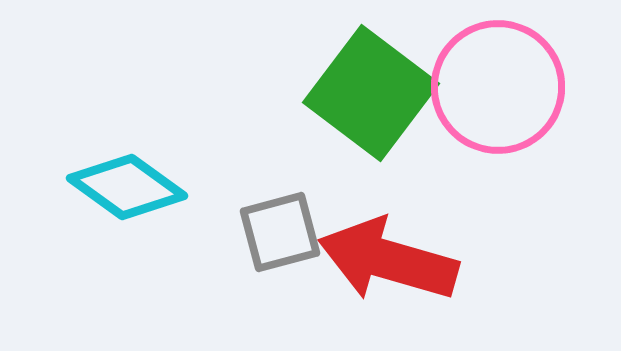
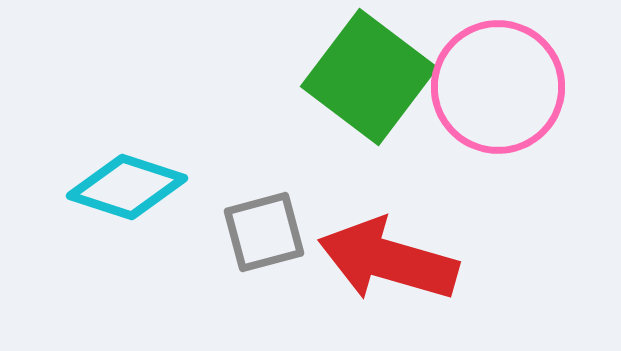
green square: moved 2 px left, 16 px up
cyan diamond: rotated 18 degrees counterclockwise
gray square: moved 16 px left
